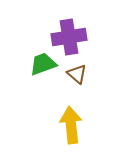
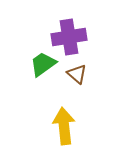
green trapezoid: rotated 16 degrees counterclockwise
yellow arrow: moved 7 px left, 1 px down
